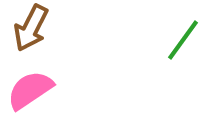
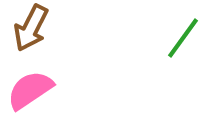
green line: moved 2 px up
